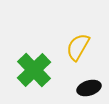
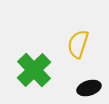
yellow semicircle: moved 3 px up; rotated 12 degrees counterclockwise
